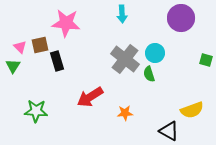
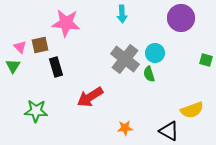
black rectangle: moved 1 px left, 6 px down
orange star: moved 15 px down
